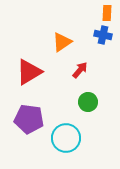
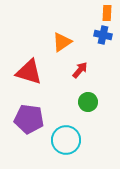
red triangle: rotated 48 degrees clockwise
cyan circle: moved 2 px down
